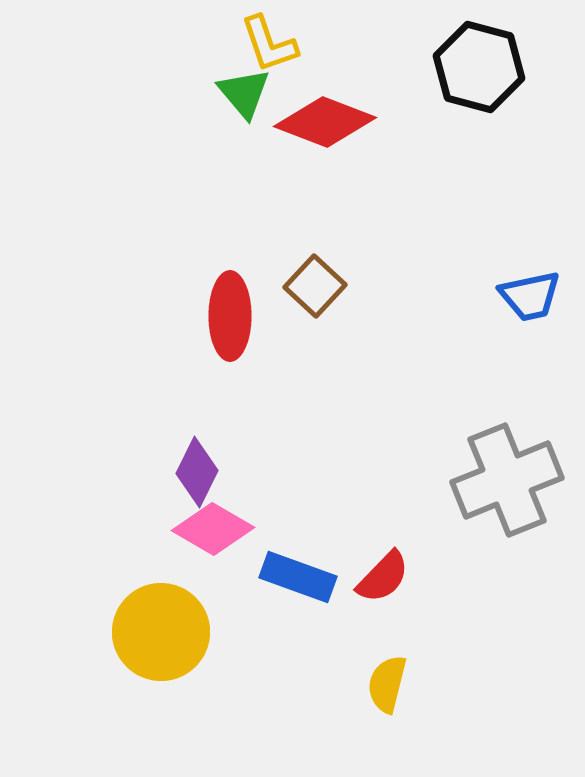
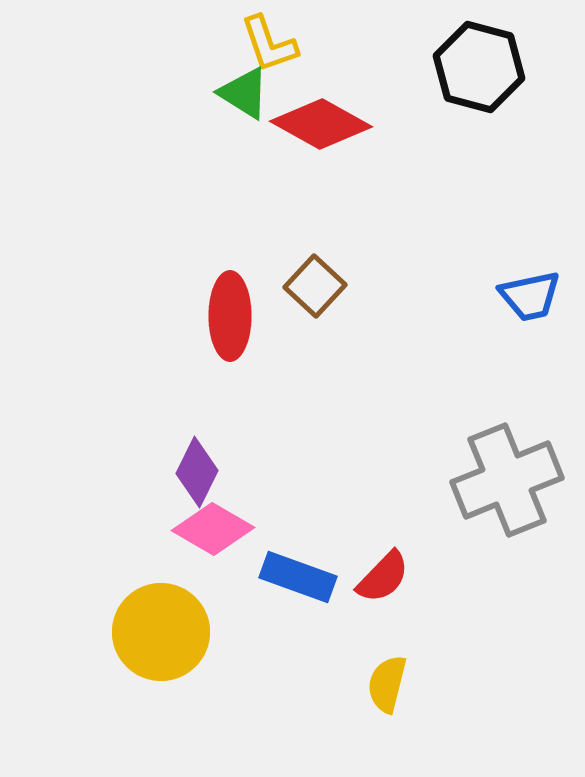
green triangle: rotated 18 degrees counterclockwise
red diamond: moved 4 px left, 2 px down; rotated 8 degrees clockwise
